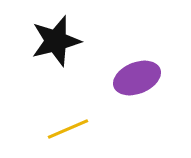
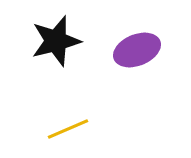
purple ellipse: moved 28 px up
